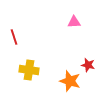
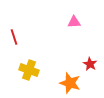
red star: moved 2 px right, 1 px up; rotated 16 degrees clockwise
yellow cross: rotated 12 degrees clockwise
orange star: moved 2 px down
